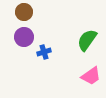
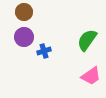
blue cross: moved 1 px up
